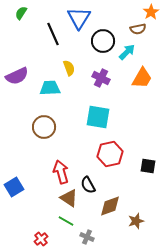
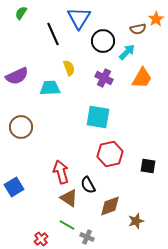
orange star: moved 5 px right, 7 px down
purple cross: moved 3 px right
brown circle: moved 23 px left
green line: moved 1 px right, 4 px down
